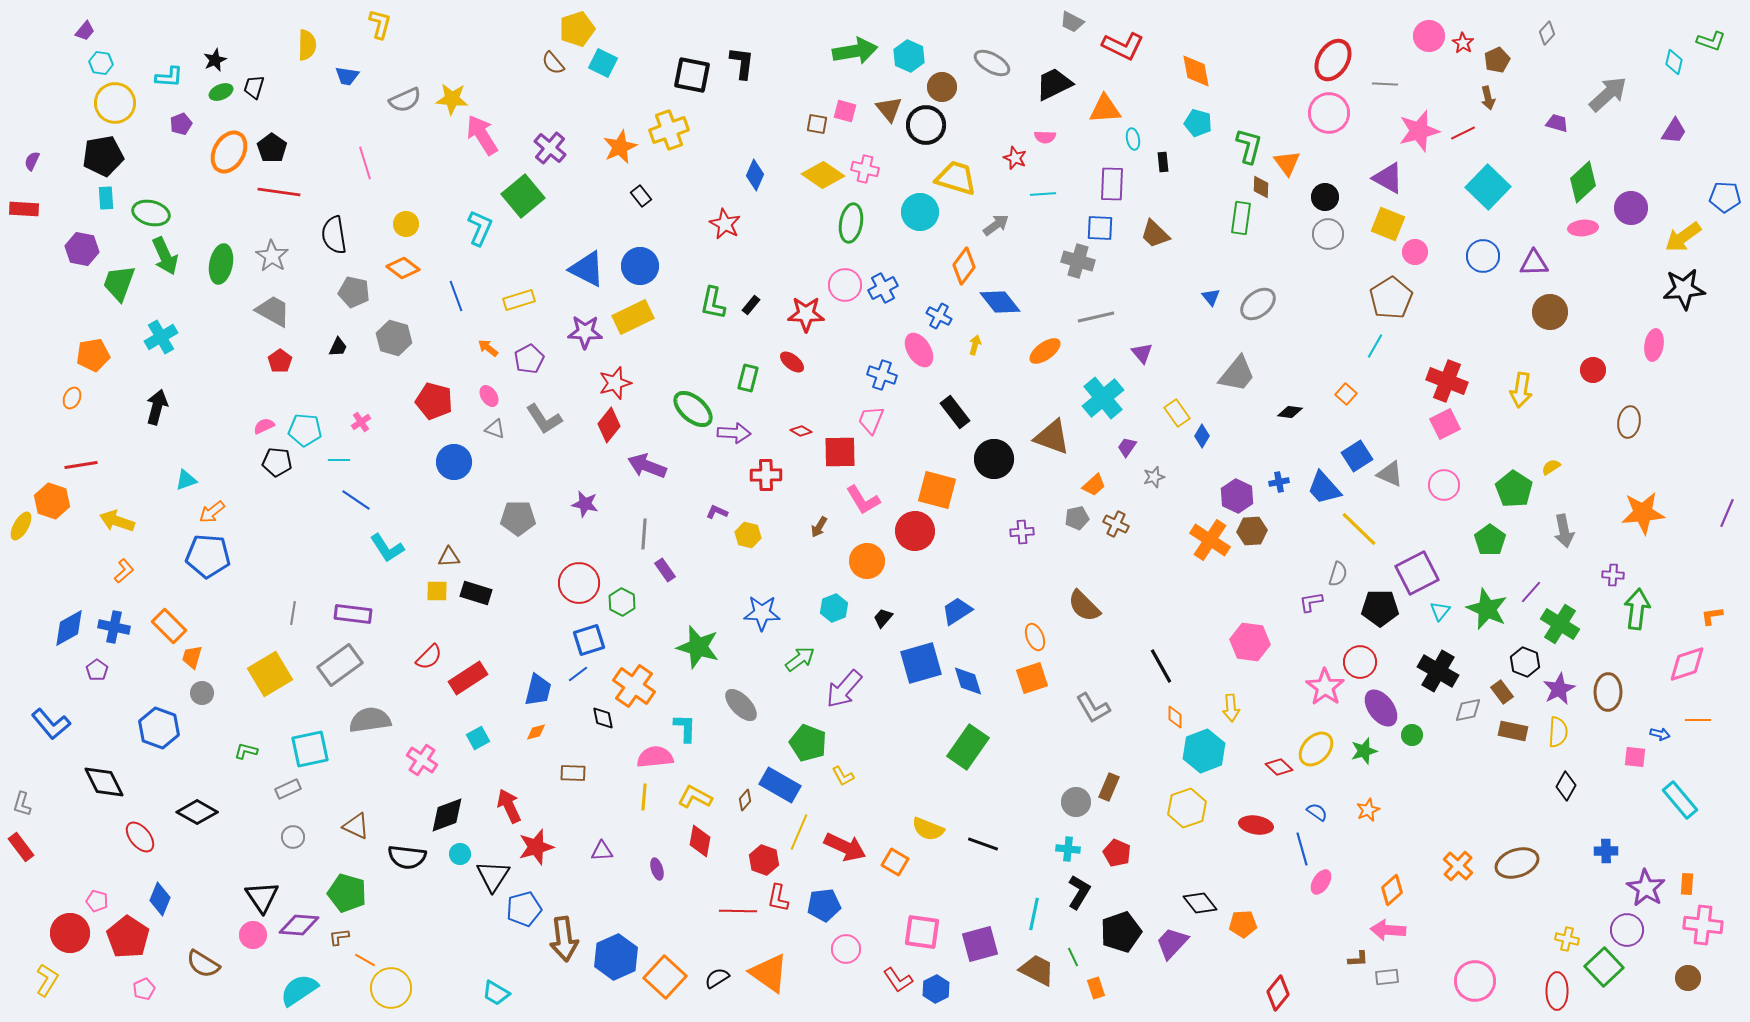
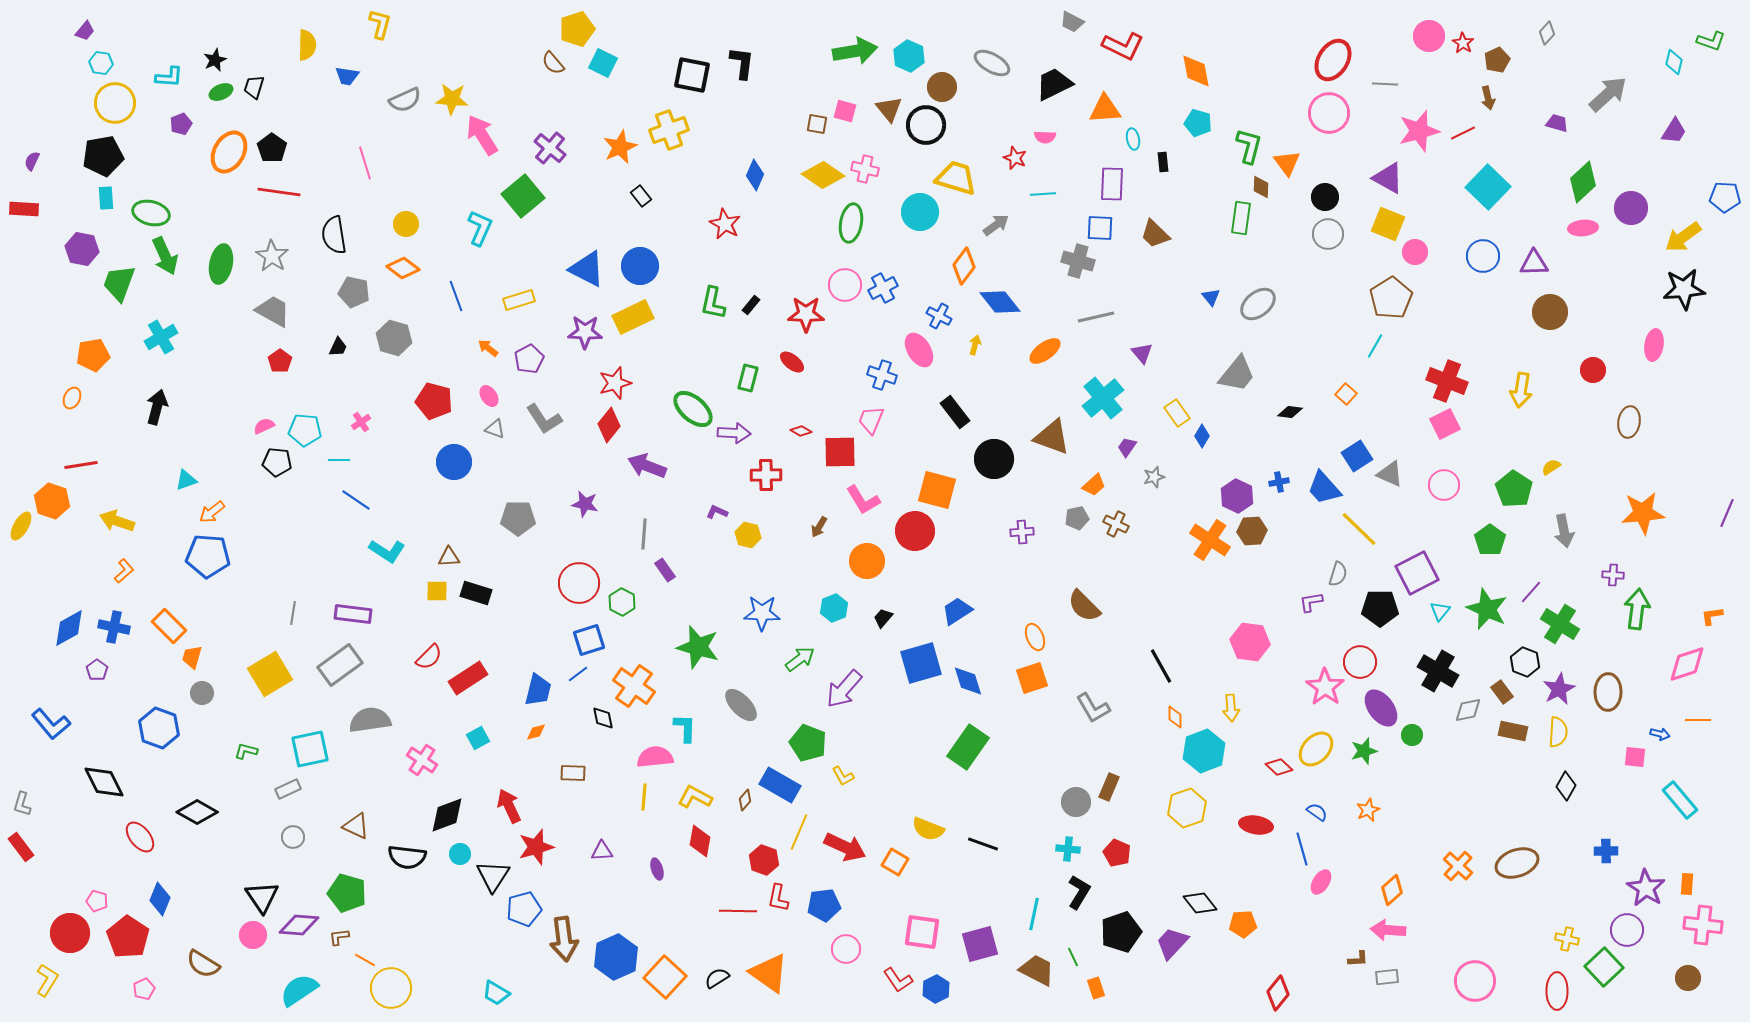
cyan L-shape at (387, 548): moved 3 px down; rotated 24 degrees counterclockwise
